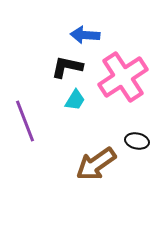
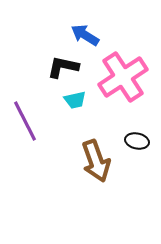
blue arrow: rotated 28 degrees clockwise
black L-shape: moved 4 px left
cyan trapezoid: rotated 45 degrees clockwise
purple line: rotated 6 degrees counterclockwise
brown arrow: moved 3 px up; rotated 75 degrees counterclockwise
